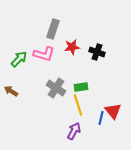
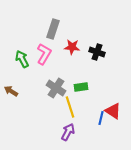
red star: rotated 14 degrees clockwise
pink L-shape: rotated 75 degrees counterclockwise
green arrow: moved 3 px right; rotated 72 degrees counterclockwise
yellow line: moved 8 px left, 2 px down
red triangle: rotated 18 degrees counterclockwise
purple arrow: moved 6 px left, 1 px down
